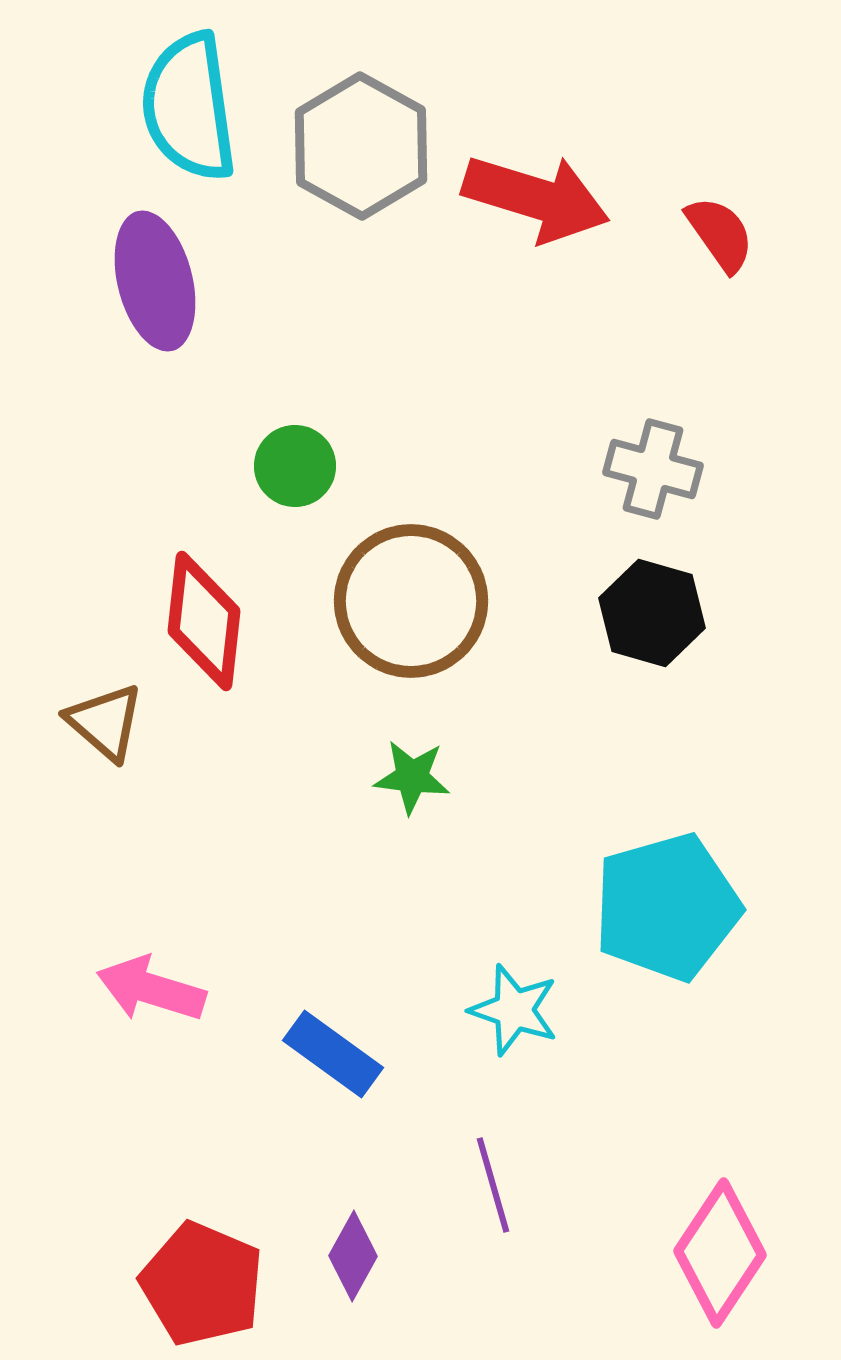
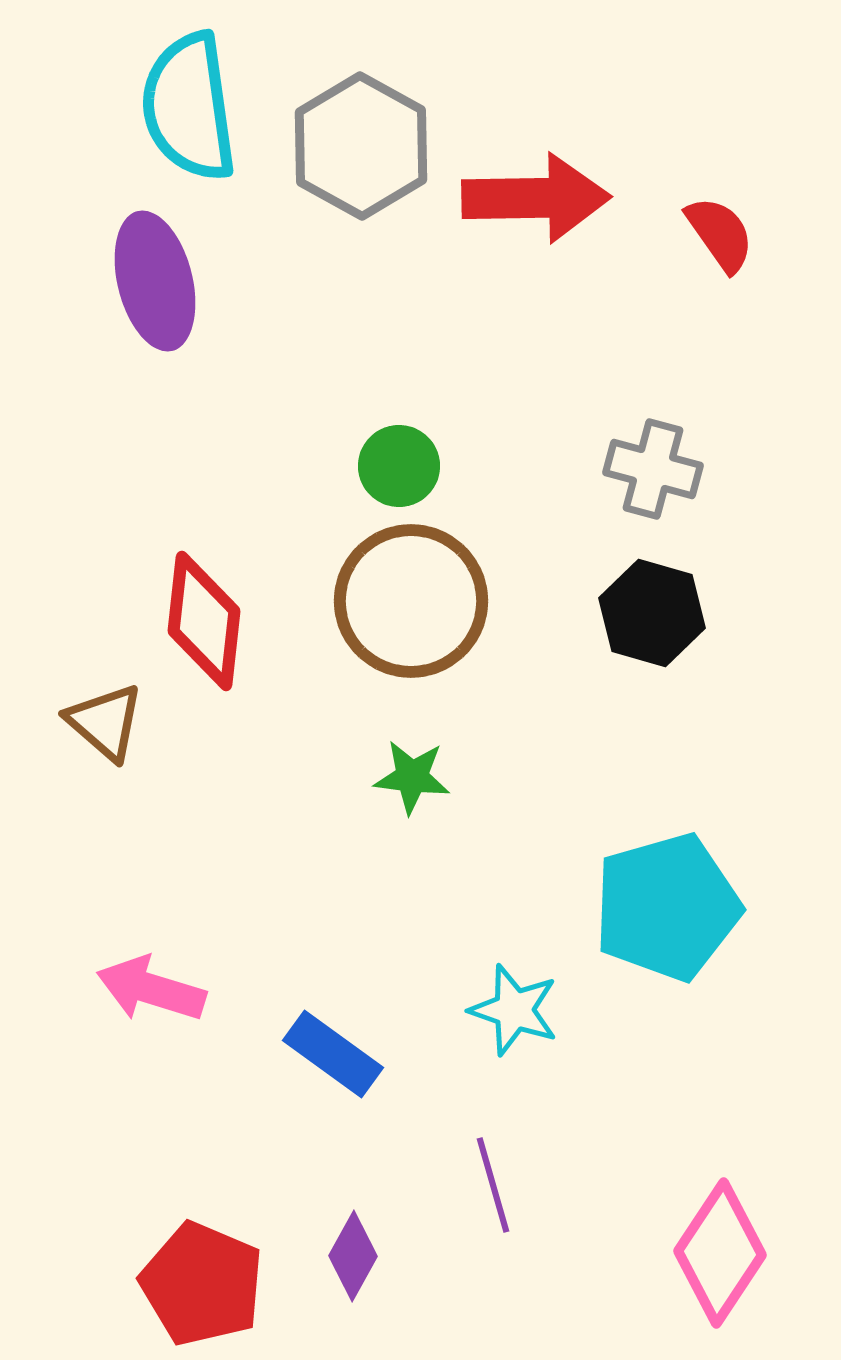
red arrow: rotated 18 degrees counterclockwise
green circle: moved 104 px right
